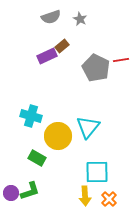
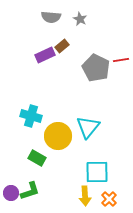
gray semicircle: rotated 24 degrees clockwise
purple rectangle: moved 2 px left, 1 px up
